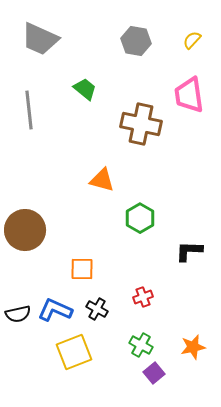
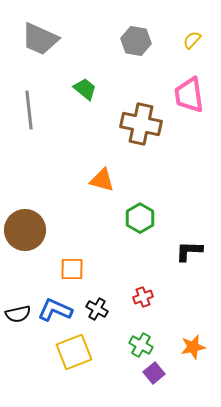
orange square: moved 10 px left
